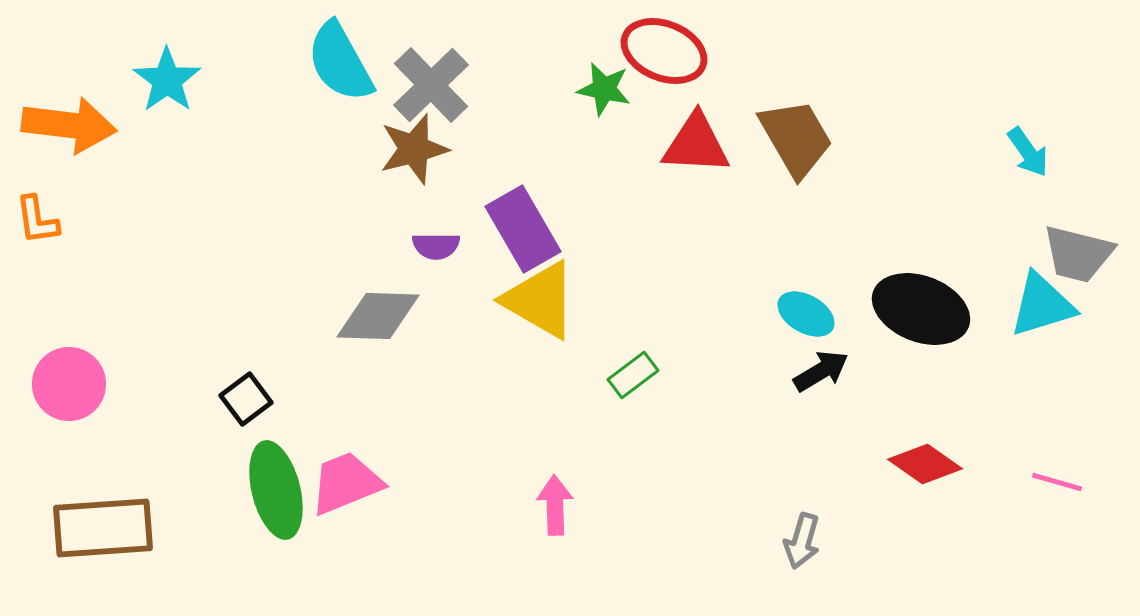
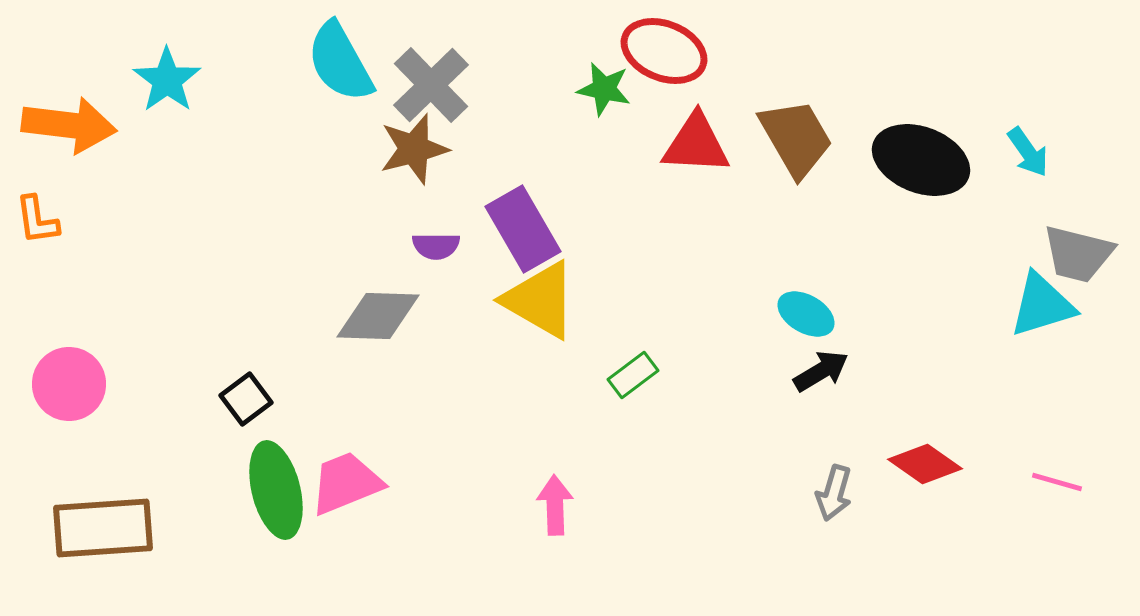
black ellipse: moved 149 px up
gray arrow: moved 32 px right, 48 px up
